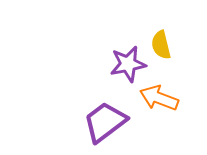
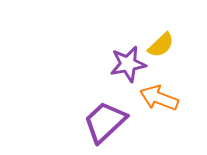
yellow semicircle: rotated 120 degrees counterclockwise
purple trapezoid: rotated 6 degrees counterclockwise
